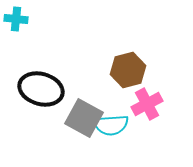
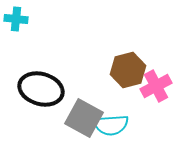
pink cross: moved 9 px right, 18 px up
